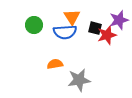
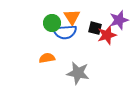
green circle: moved 18 px right, 2 px up
orange semicircle: moved 8 px left, 6 px up
gray star: moved 1 px left, 7 px up; rotated 20 degrees clockwise
